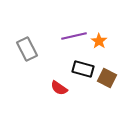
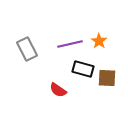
purple line: moved 4 px left, 8 px down
brown square: rotated 24 degrees counterclockwise
red semicircle: moved 1 px left, 2 px down
